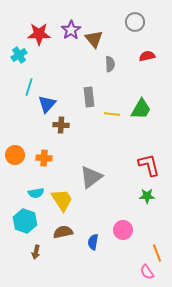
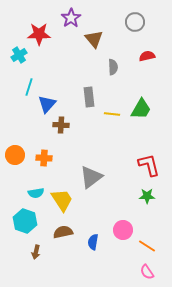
purple star: moved 12 px up
gray semicircle: moved 3 px right, 3 px down
orange line: moved 10 px left, 7 px up; rotated 36 degrees counterclockwise
